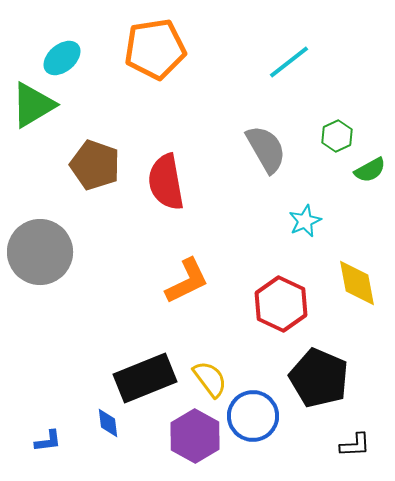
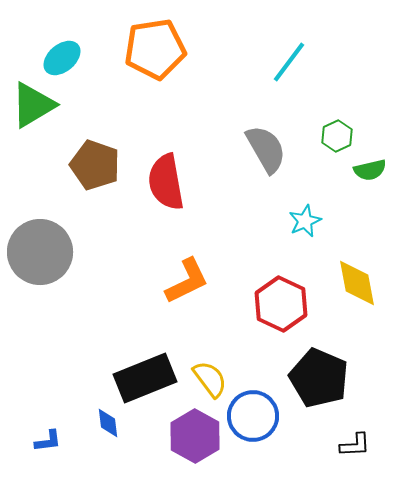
cyan line: rotated 15 degrees counterclockwise
green semicircle: rotated 16 degrees clockwise
